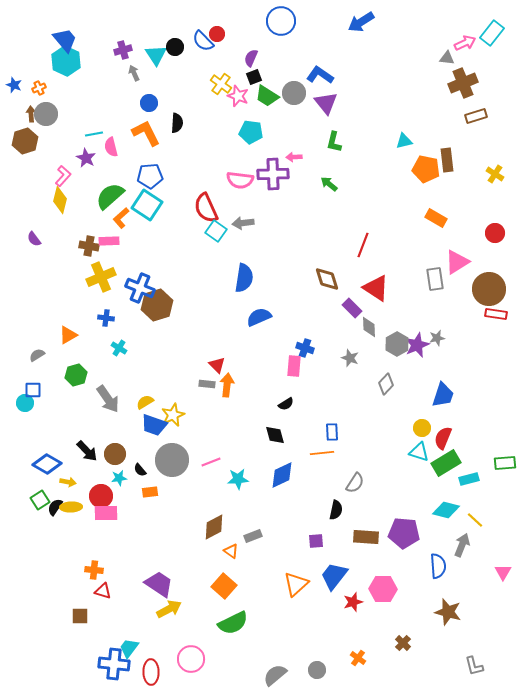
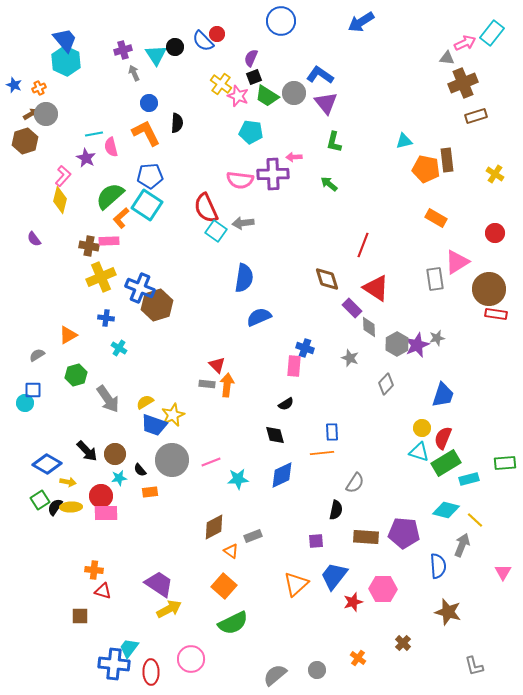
brown arrow at (31, 114): rotated 63 degrees clockwise
